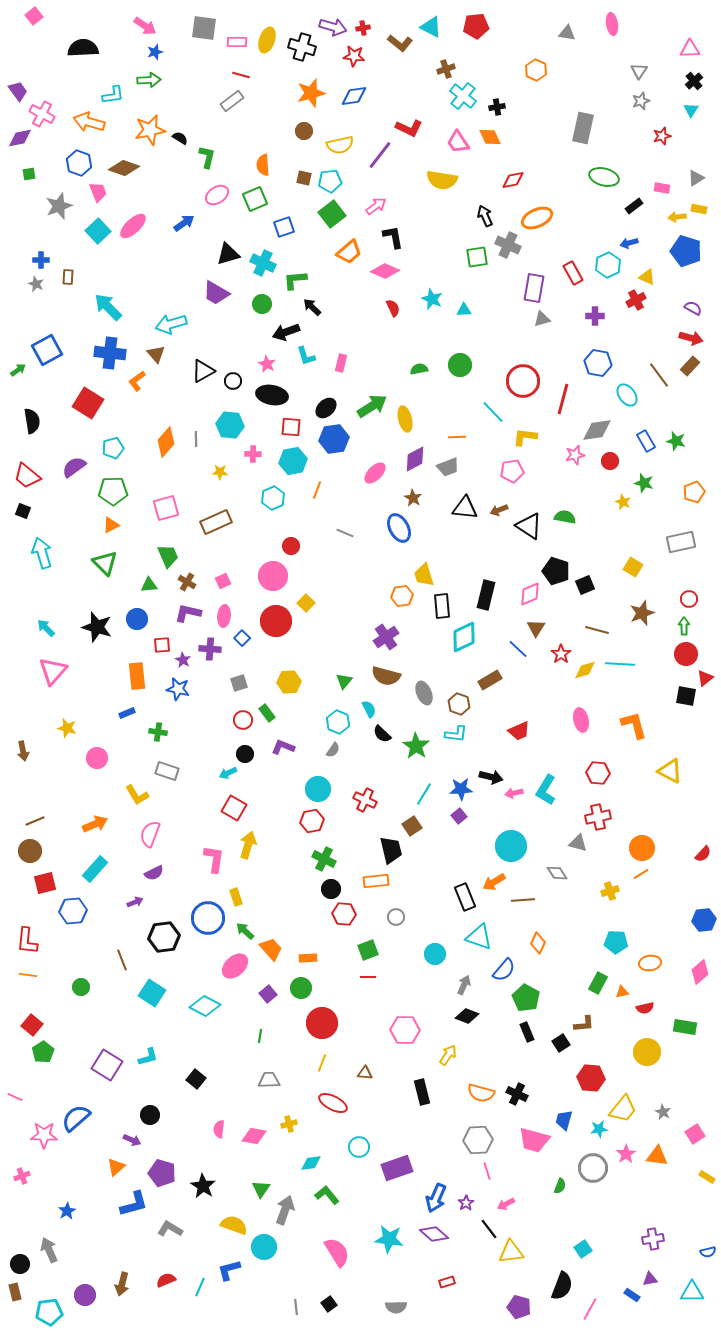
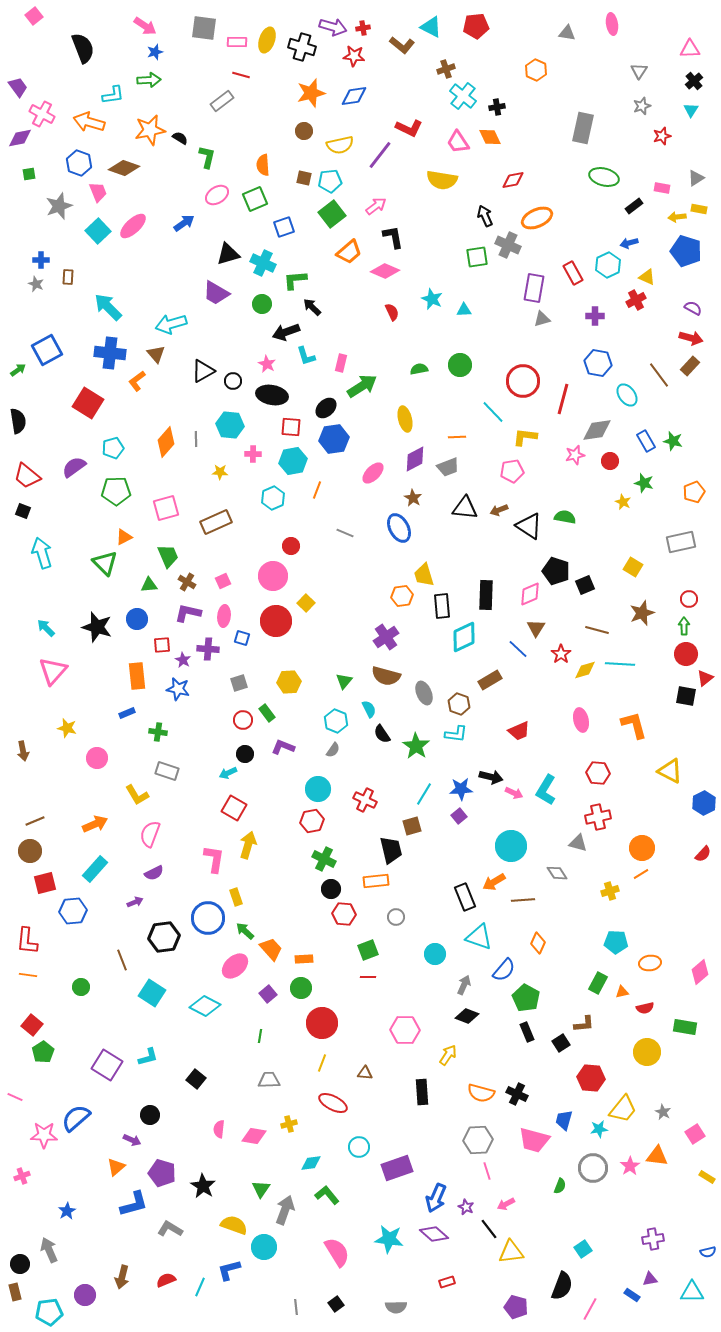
brown L-shape at (400, 43): moved 2 px right, 2 px down
black semicircle at (83, 48): rotated 72 degrees clockwise
purple trapezoid at (18, 91): moved 4 px up
gray rectangle at (232, 101): moved 10 px left
gray star at (641, 101): moved 1 px right, 5 px down
red semicircle at (393, 308): moved 1 px left, 4 px down
green arrow at (372, 406): moved 10 px left, 20 px up
black semicircle at (32, 421): moved 14 px left
green star at (676, 441): moved 3 px left
pink ellipse at (375, 473): moved 2 px left
green pentagon at (113, 491): moved 3 px right
orange triangle at (111, 525): moved 13 px right, 12 px down
black rectangle at (486, 595): rotated 12 degrees counterclockwise
blue square at (242, 638): rotated 28 degrees counterclockwise
purple cross at (210, 649): moved 2 px left
cyan hexagon at (338, 722): moved 2 px left, 1 px up
black semicircle at (382, 734): rotated 12 degrees clockwise
pink arrow at (514, 793): rotated 144 degrees counterclockwise
brown square at (412, 826): rotated 18 degrees clockwise
blue hexagon at (704, 920): moved 117 px up; rotated 20 degrees counterclockwise
orange rectangle at (308, 958): moved 4 px left, 1 px down
black rectangle at (422, 1092): rotated 10 degrees clockwise
pink star at (626, 1154): moved 4 px right, 12 px down
purple star at (466, 1203): moved 4 px down; rotated 14 degrees counterclockwise
brown arrow at (122, 1284): moved 7 px up
black square at (329, 1304): moved 7 px right
purple pentagon at (519, 1307): moved 3 px left
